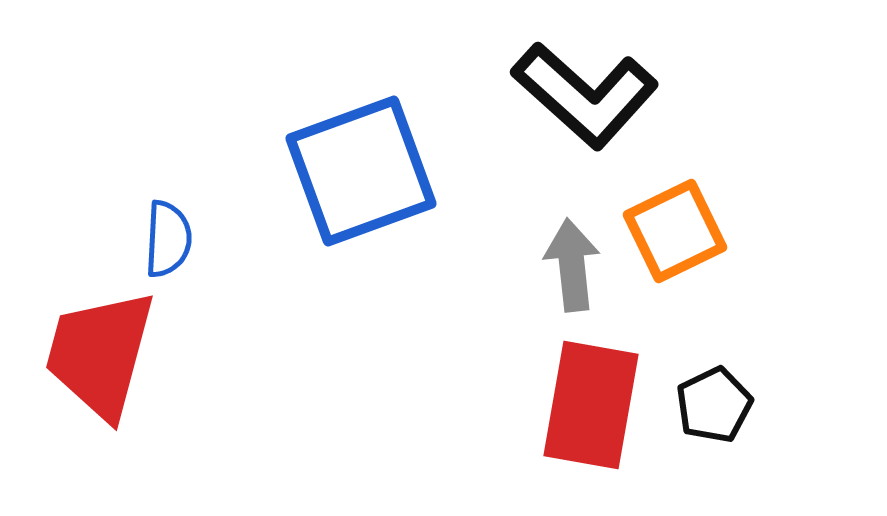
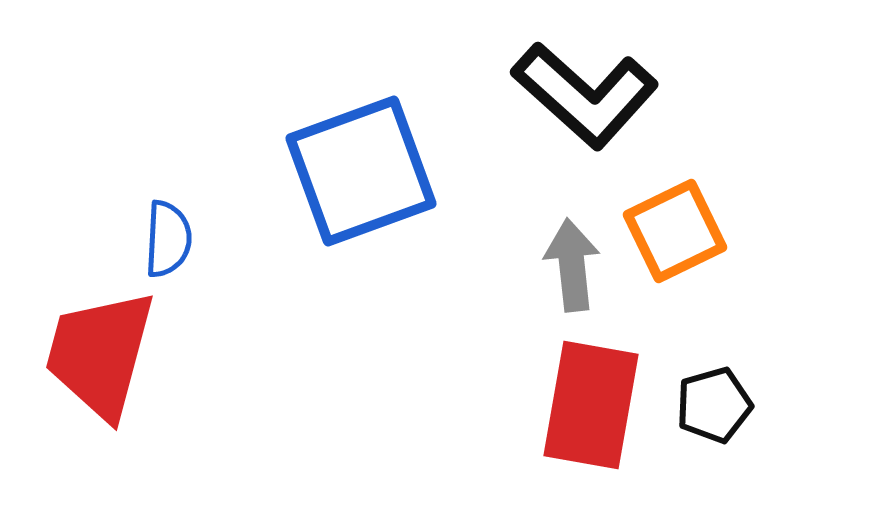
black pentagon: rotated 10 degrees clockwise
